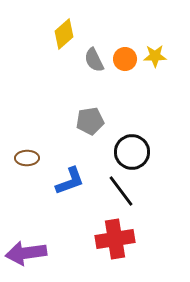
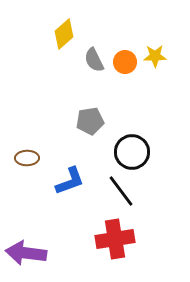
orange circle: moved 3 px down
purple arrow: rotated 15 degrees clockwise
